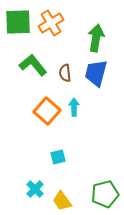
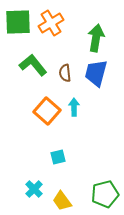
cyan cross: moved 1 px left
